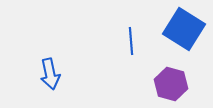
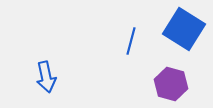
blue line: rotated 20 degrees clockwise
blue arrow: moved 4 px left, 3 px down
